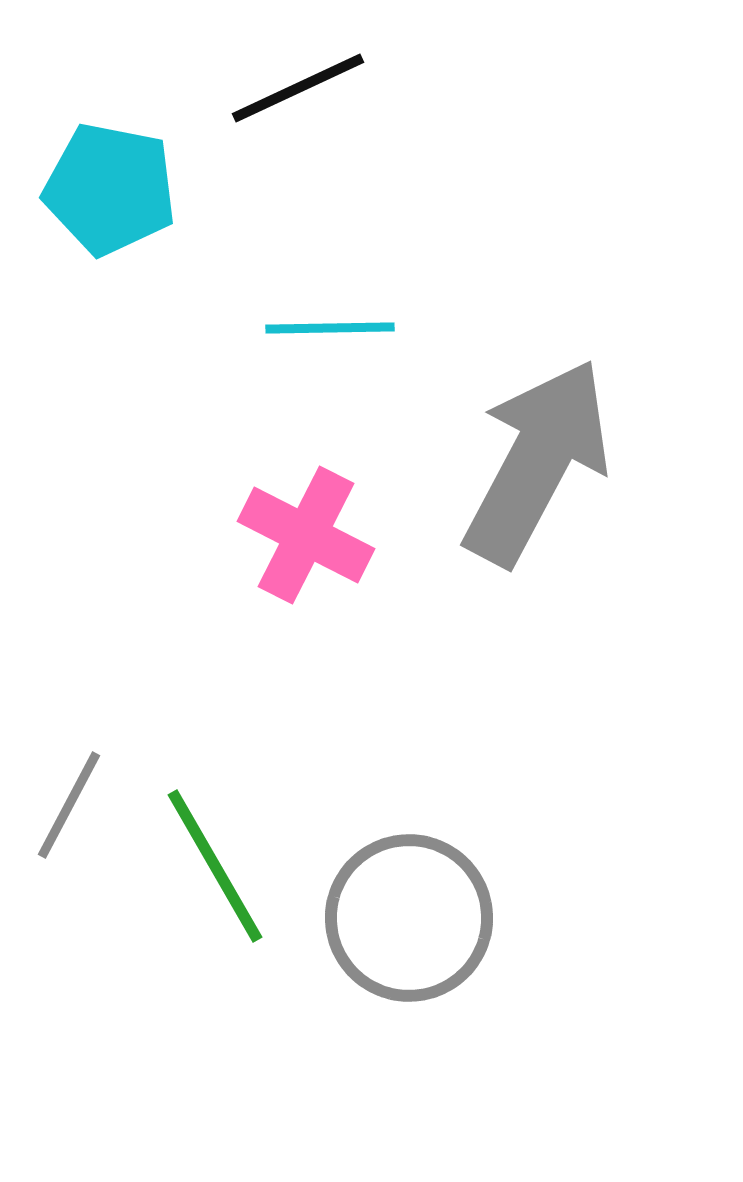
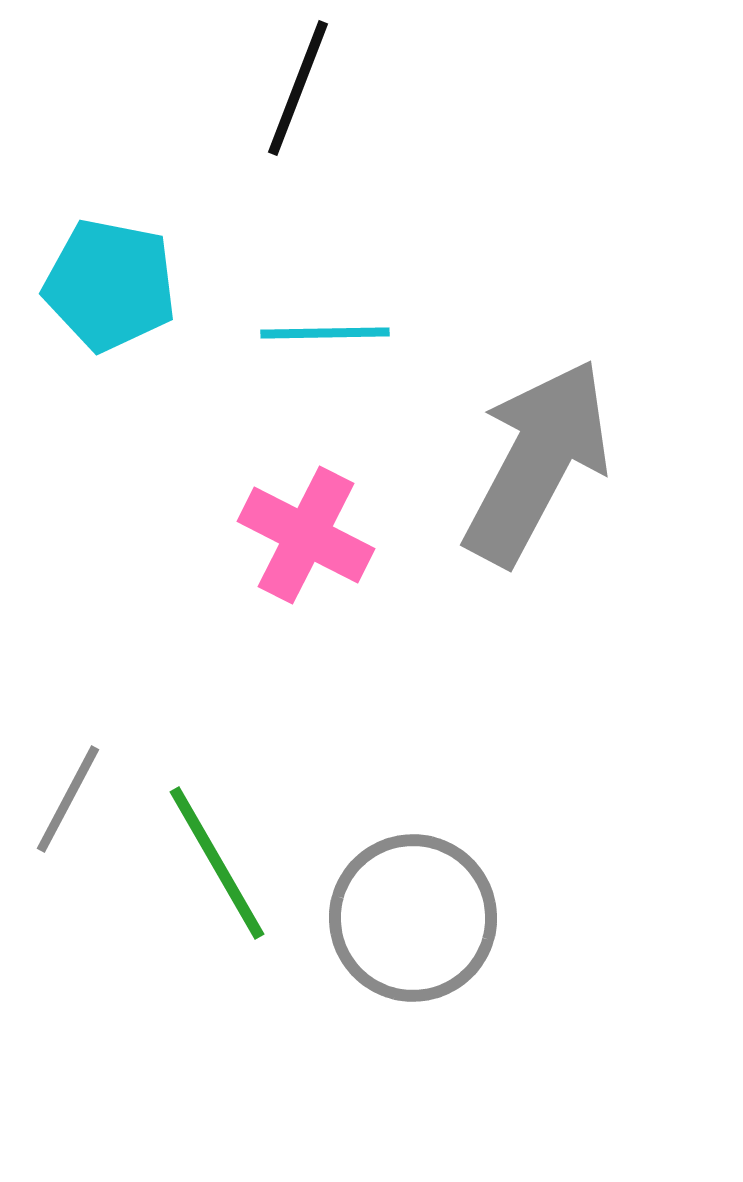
black line: rotated 44 degrees counterclockwise
cyan pentagon: moved 96 px down
cyan line: moved 5 px left, 5 px down
gray line: moved 1 px left, 6 px up
green line: moved 2 px right, 3 px up
gray circle: moved 4 px right
